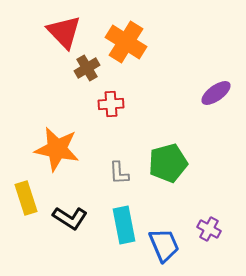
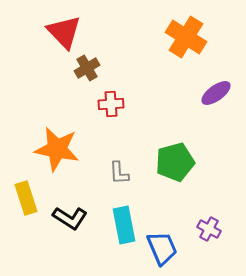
orange cross: moved 60 px right, 5 px up
green pentagon: moved 7 px right, 1 px up
blue trapezoid: moved 2 px left, 3 px down
